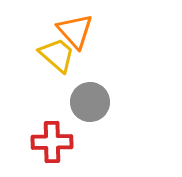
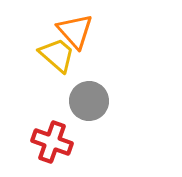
gray circle: moved 1 px left, 1 px up
red cross: rotated 21 degrees clockwise
